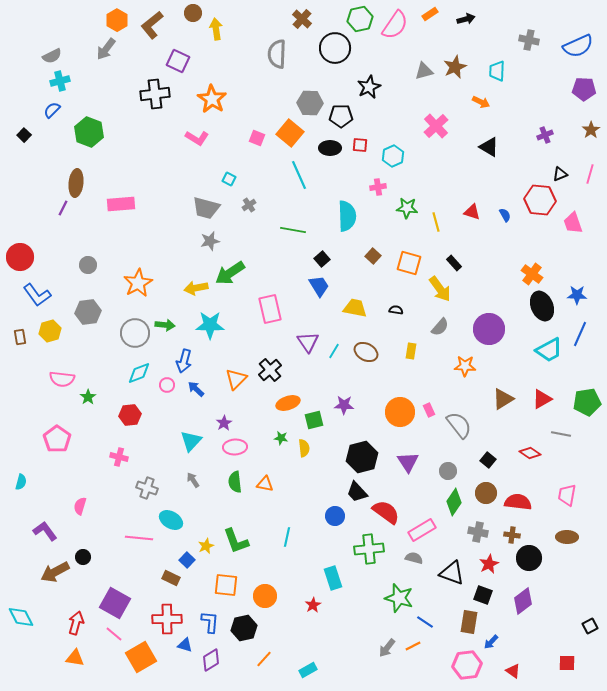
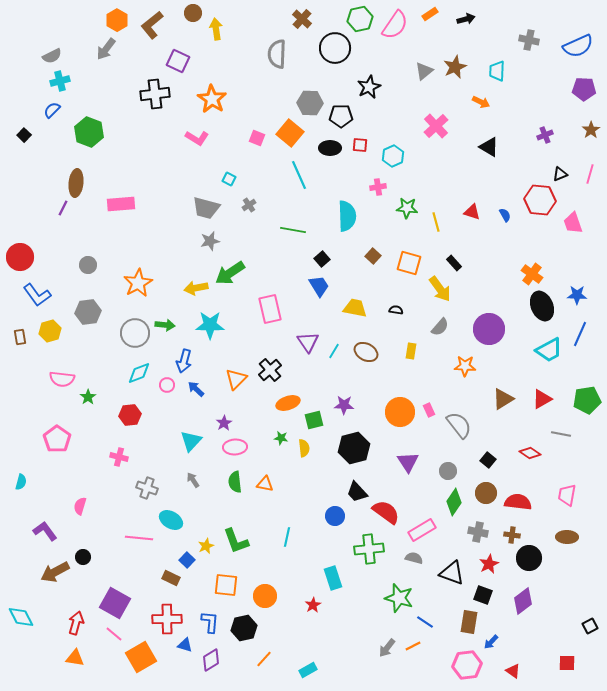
gray triangle at (424, 71): rotated 24 degrees counterclockwise
green pentagon at (587, 402): moved 2 px up
black hexagon at (362, 457): moved 8 px left, 9 px up
